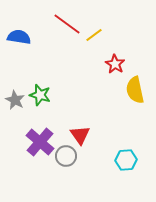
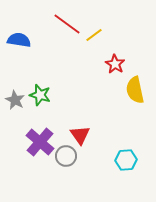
blue semicircle: moved 3 px down
